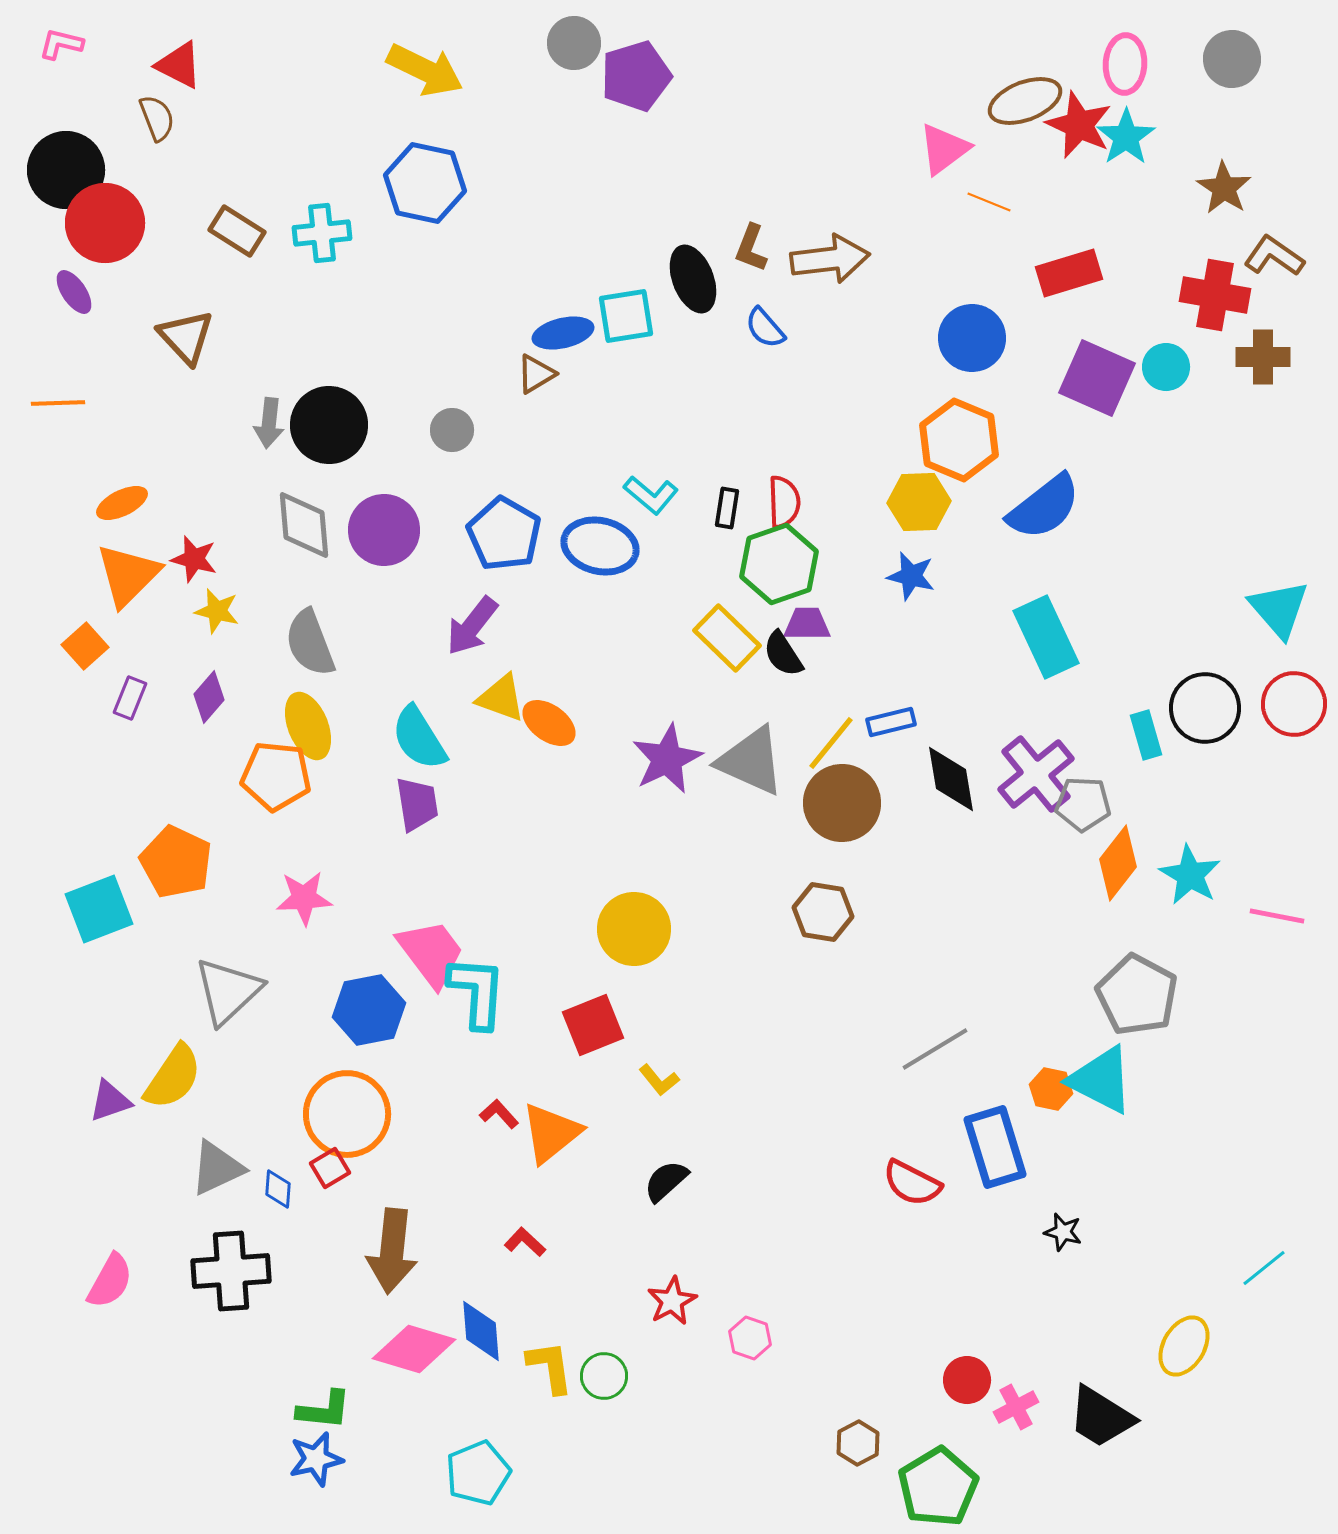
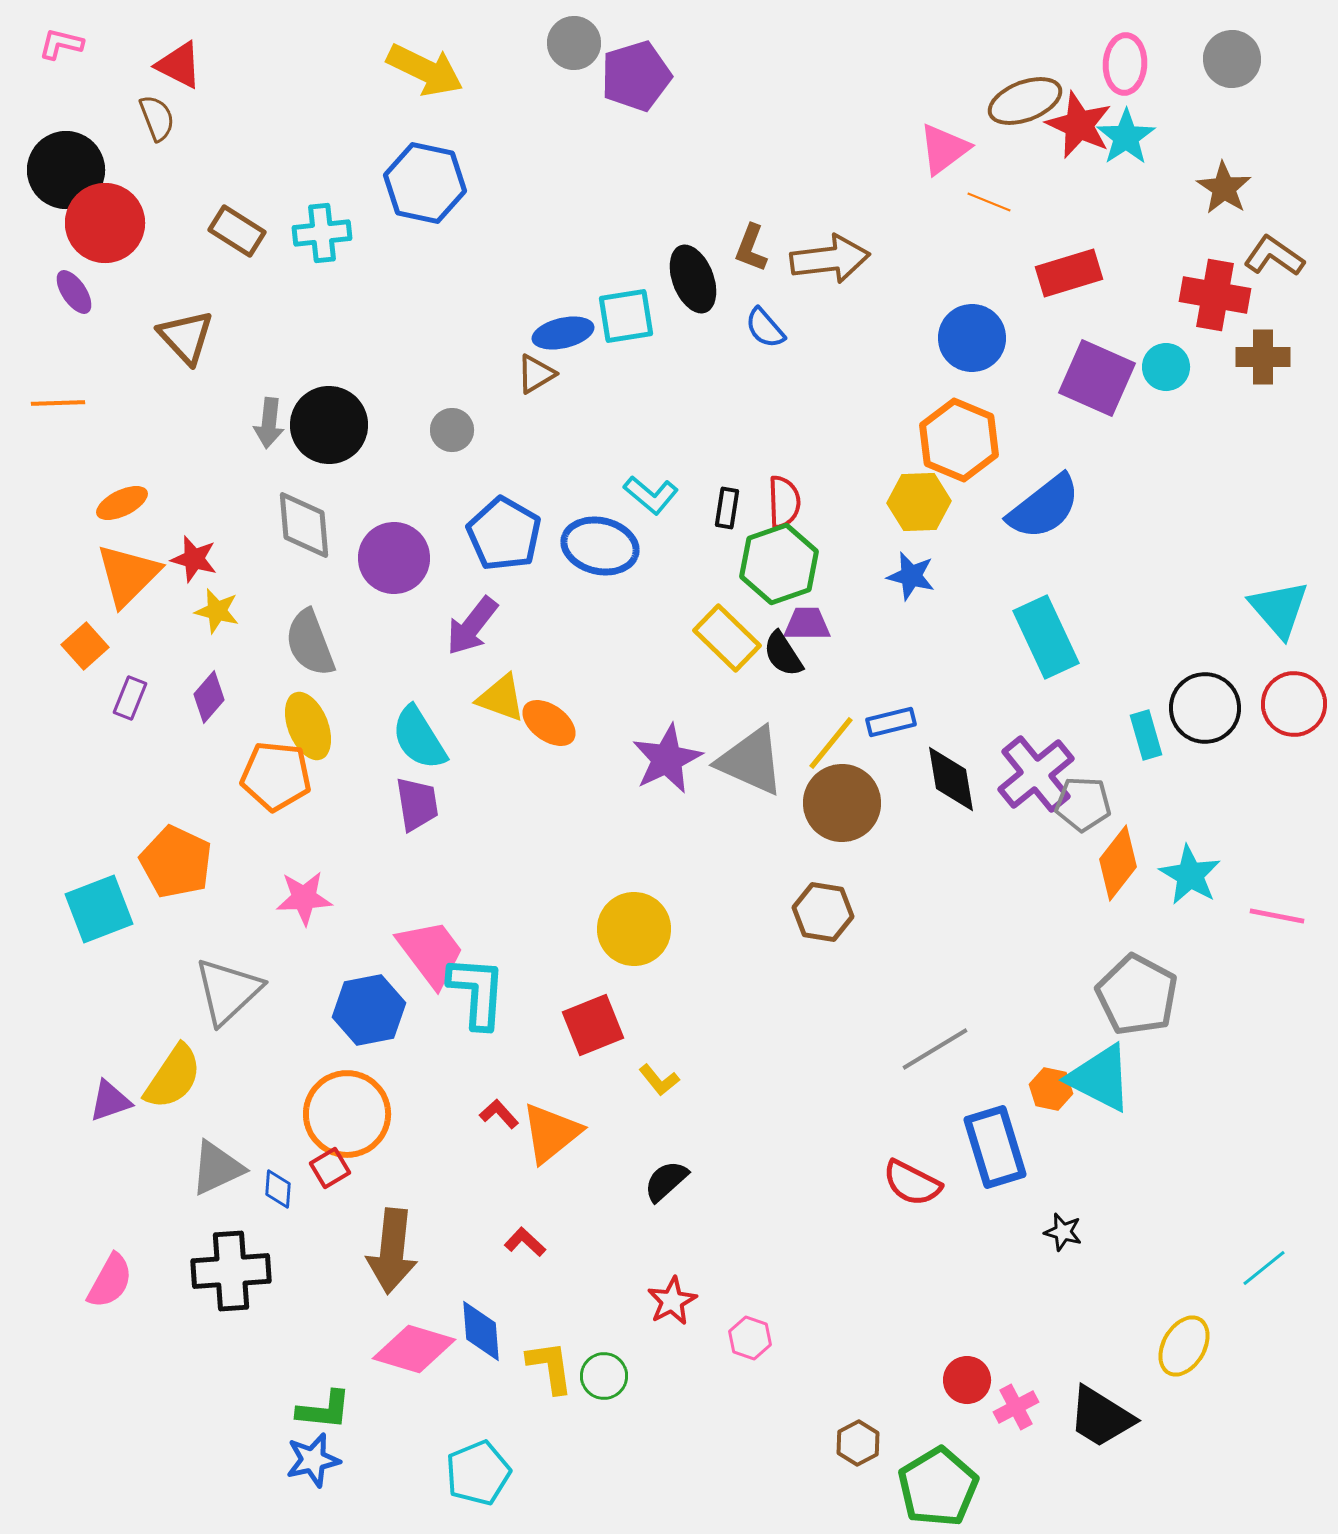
purple circle at (384, 530): moved 10 px right, 28 px down
cyan triangle at (1101, 1080): moved 1 px left, 2 px up
blue star at (316, 1459): moved 3 px left, 1 px down
